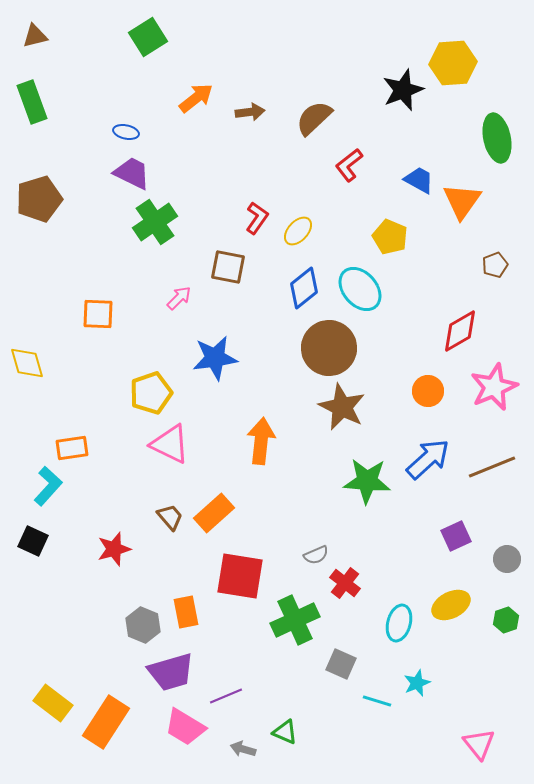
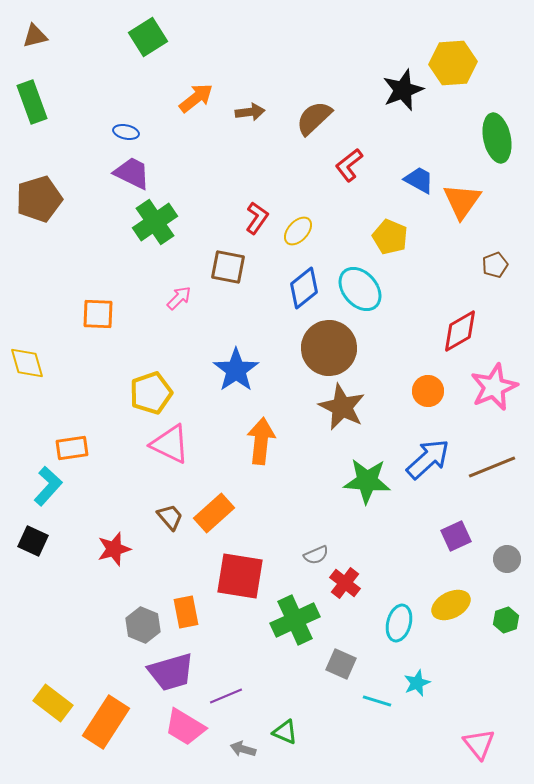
blue star at (215, 358): moved 21 px right, 12 px down; rotated 27 degrees counterclockwise
